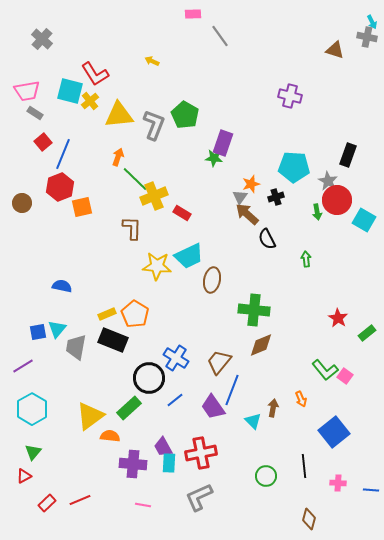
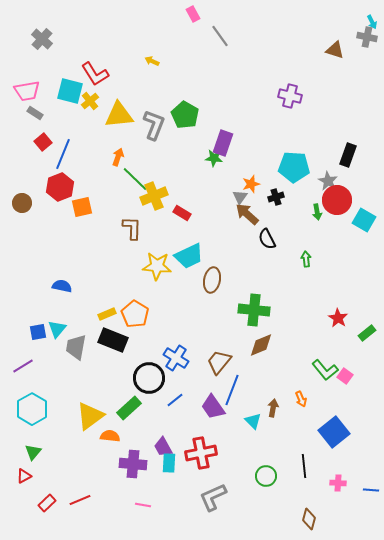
pink rectangle at (193, 14): rotated 63 degrees clockwise
gray L-shape at (199, 497): moved 14 px right
